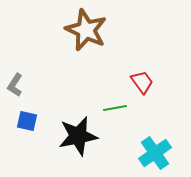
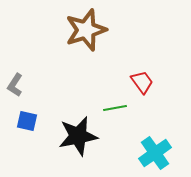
brown star: rotated 30 degrees clockwise
